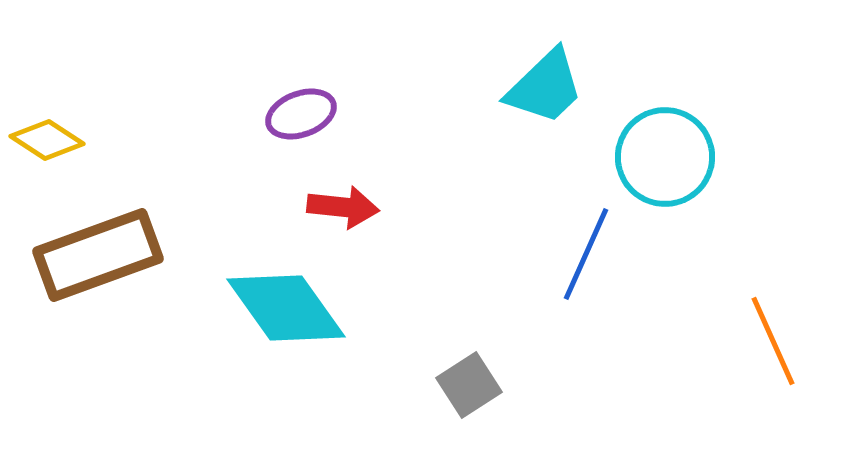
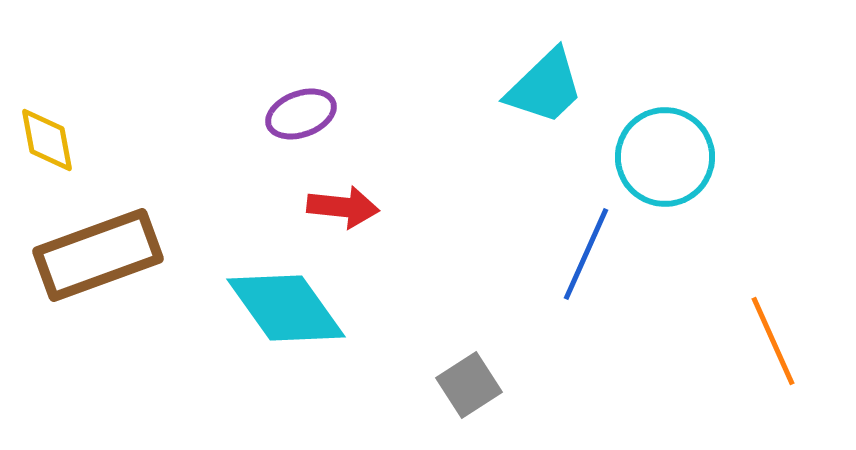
yellow diamond: rotated 46 degrees clockwise
